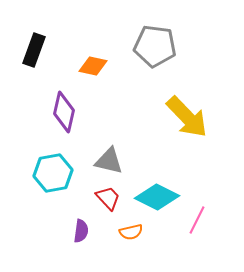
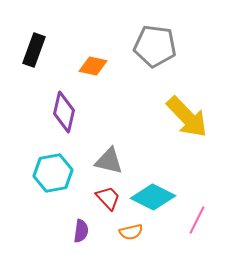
cyan diamond: moved 4 px left
